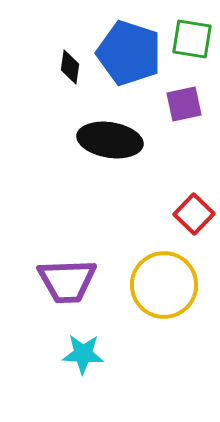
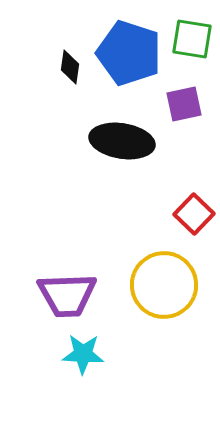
black ellipse: moved 12 px right, 1 px down
purple trapezoid: moved 14 px down
